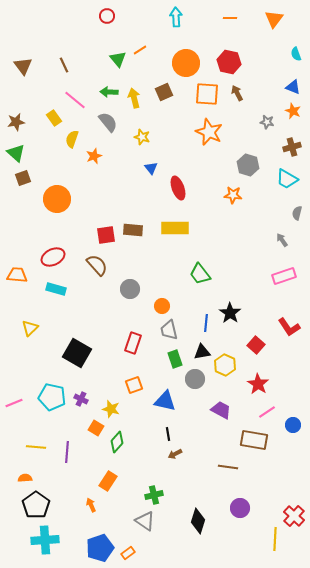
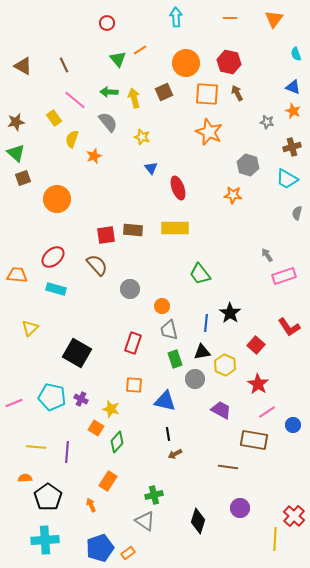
red circle at (107, 16): moved 7 px down
brown triangle at (23, 66): rotated 24 degrees counterclockwise
gray arrow at (282, 240): moved 15 px left, 15 px down
red ellipse at (53, 257): rotated 15 degrees counterclockwise
orange square at (134, 385): rotated 24 degrees clockwise
black pentagon at (36, 505): moved 12 px right, 8 px up
